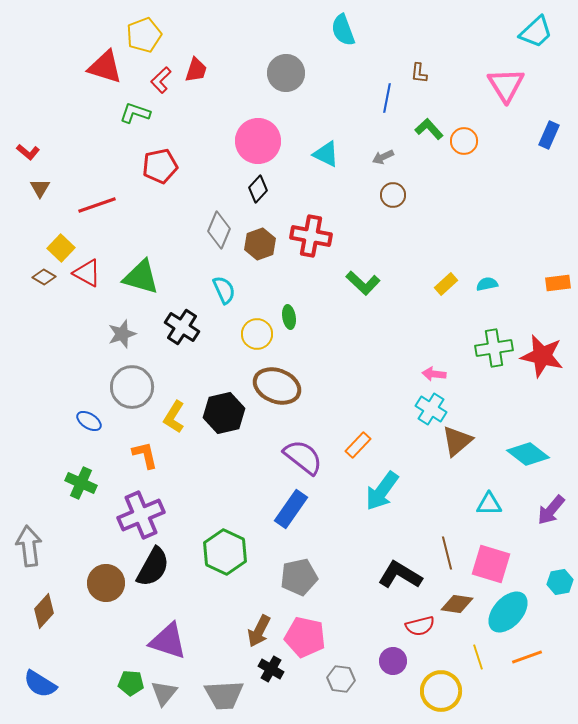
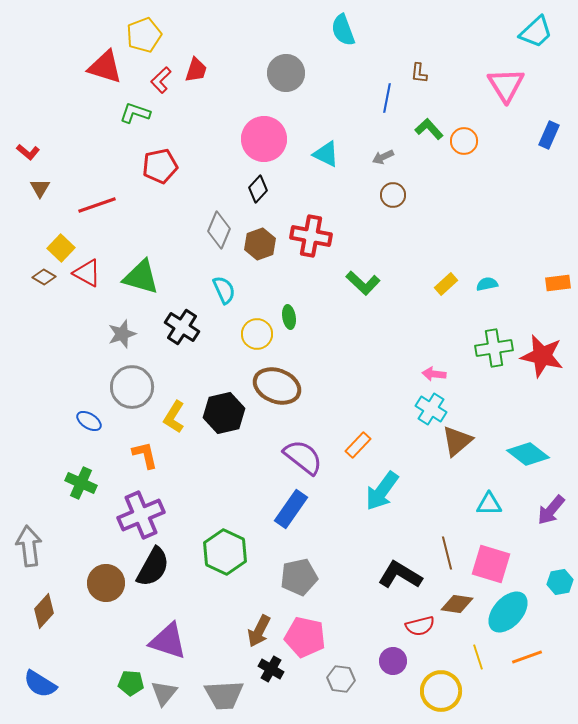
pink circle at (258, 141): moved 6 px right, 2 px up
